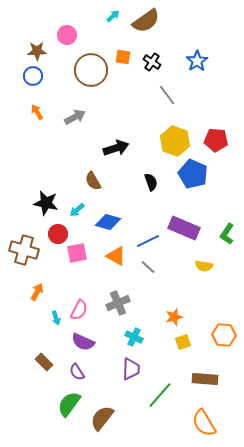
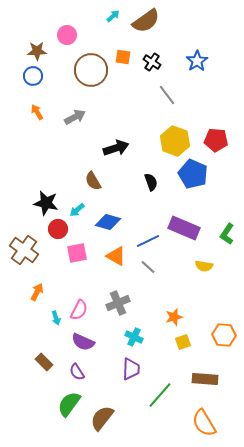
red circle at (58, 234): moved 5 px up
brown cross at (24, 250): rotated 20 degrees clockwise
